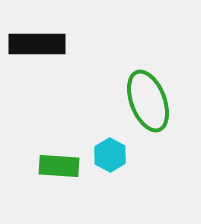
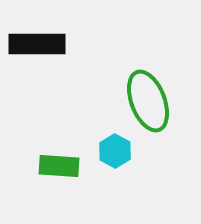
cyan hexagon: moved 5 px right, 4 px up
